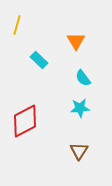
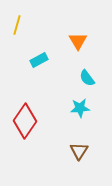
orange triangle: moved 2 px right
cyan rectangle: rotated 72 degrees counterclockwise
cyan semicircle: moved 4 px right
red diamond: rotated 28 degrees counterclockwise
